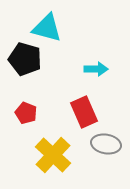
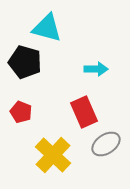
black pentagon: moved 3 px down
red pentagon: moved 5 px left, 1 px up
gray ellipse: rotated 44 degrees counterclockwise
